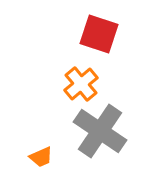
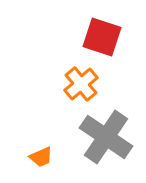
red square: moved 3 px right, 3 px down
gray cross: moved 6 px right, 6 px down
